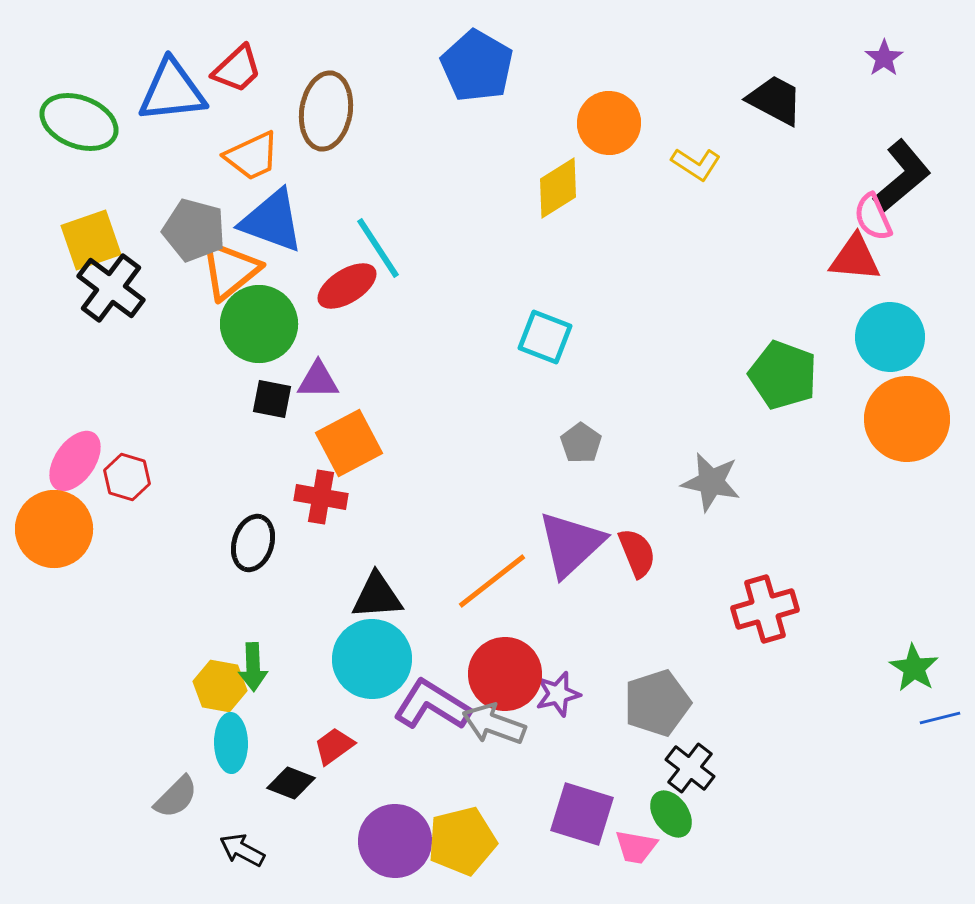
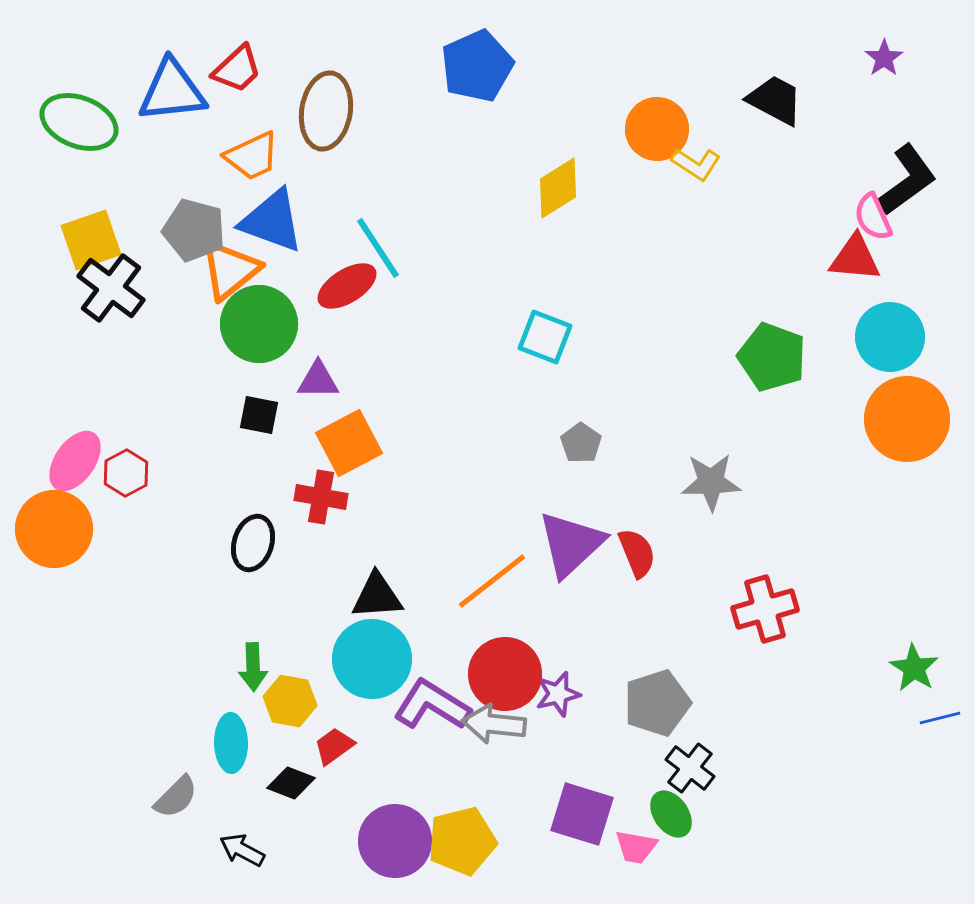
blue pentagon at (477, 66): rotated 18 degrees clockwise
orange circle at (609, 123): moved 48 px right, 6 px down
black L-shape at (902, 176): moved 5 px right, 4 px down; rotated 4 degrees clockwise
green pentagon at (783, 375): moved 11 px left, 18 px up
black square at (272, 399): moved 13 px left, 16 px down
red hexagon at (127, 477): moved 1 px left, 4 px up; rotated 15 degrees clockwise
gray star at (711, 482): rotated 14 degrees counterclockwise
yellow hexagon at (220, 686): moved 70 px right, 15 px down
gray arrow at (494, 724): rotated 14 degrees counterclockwise
